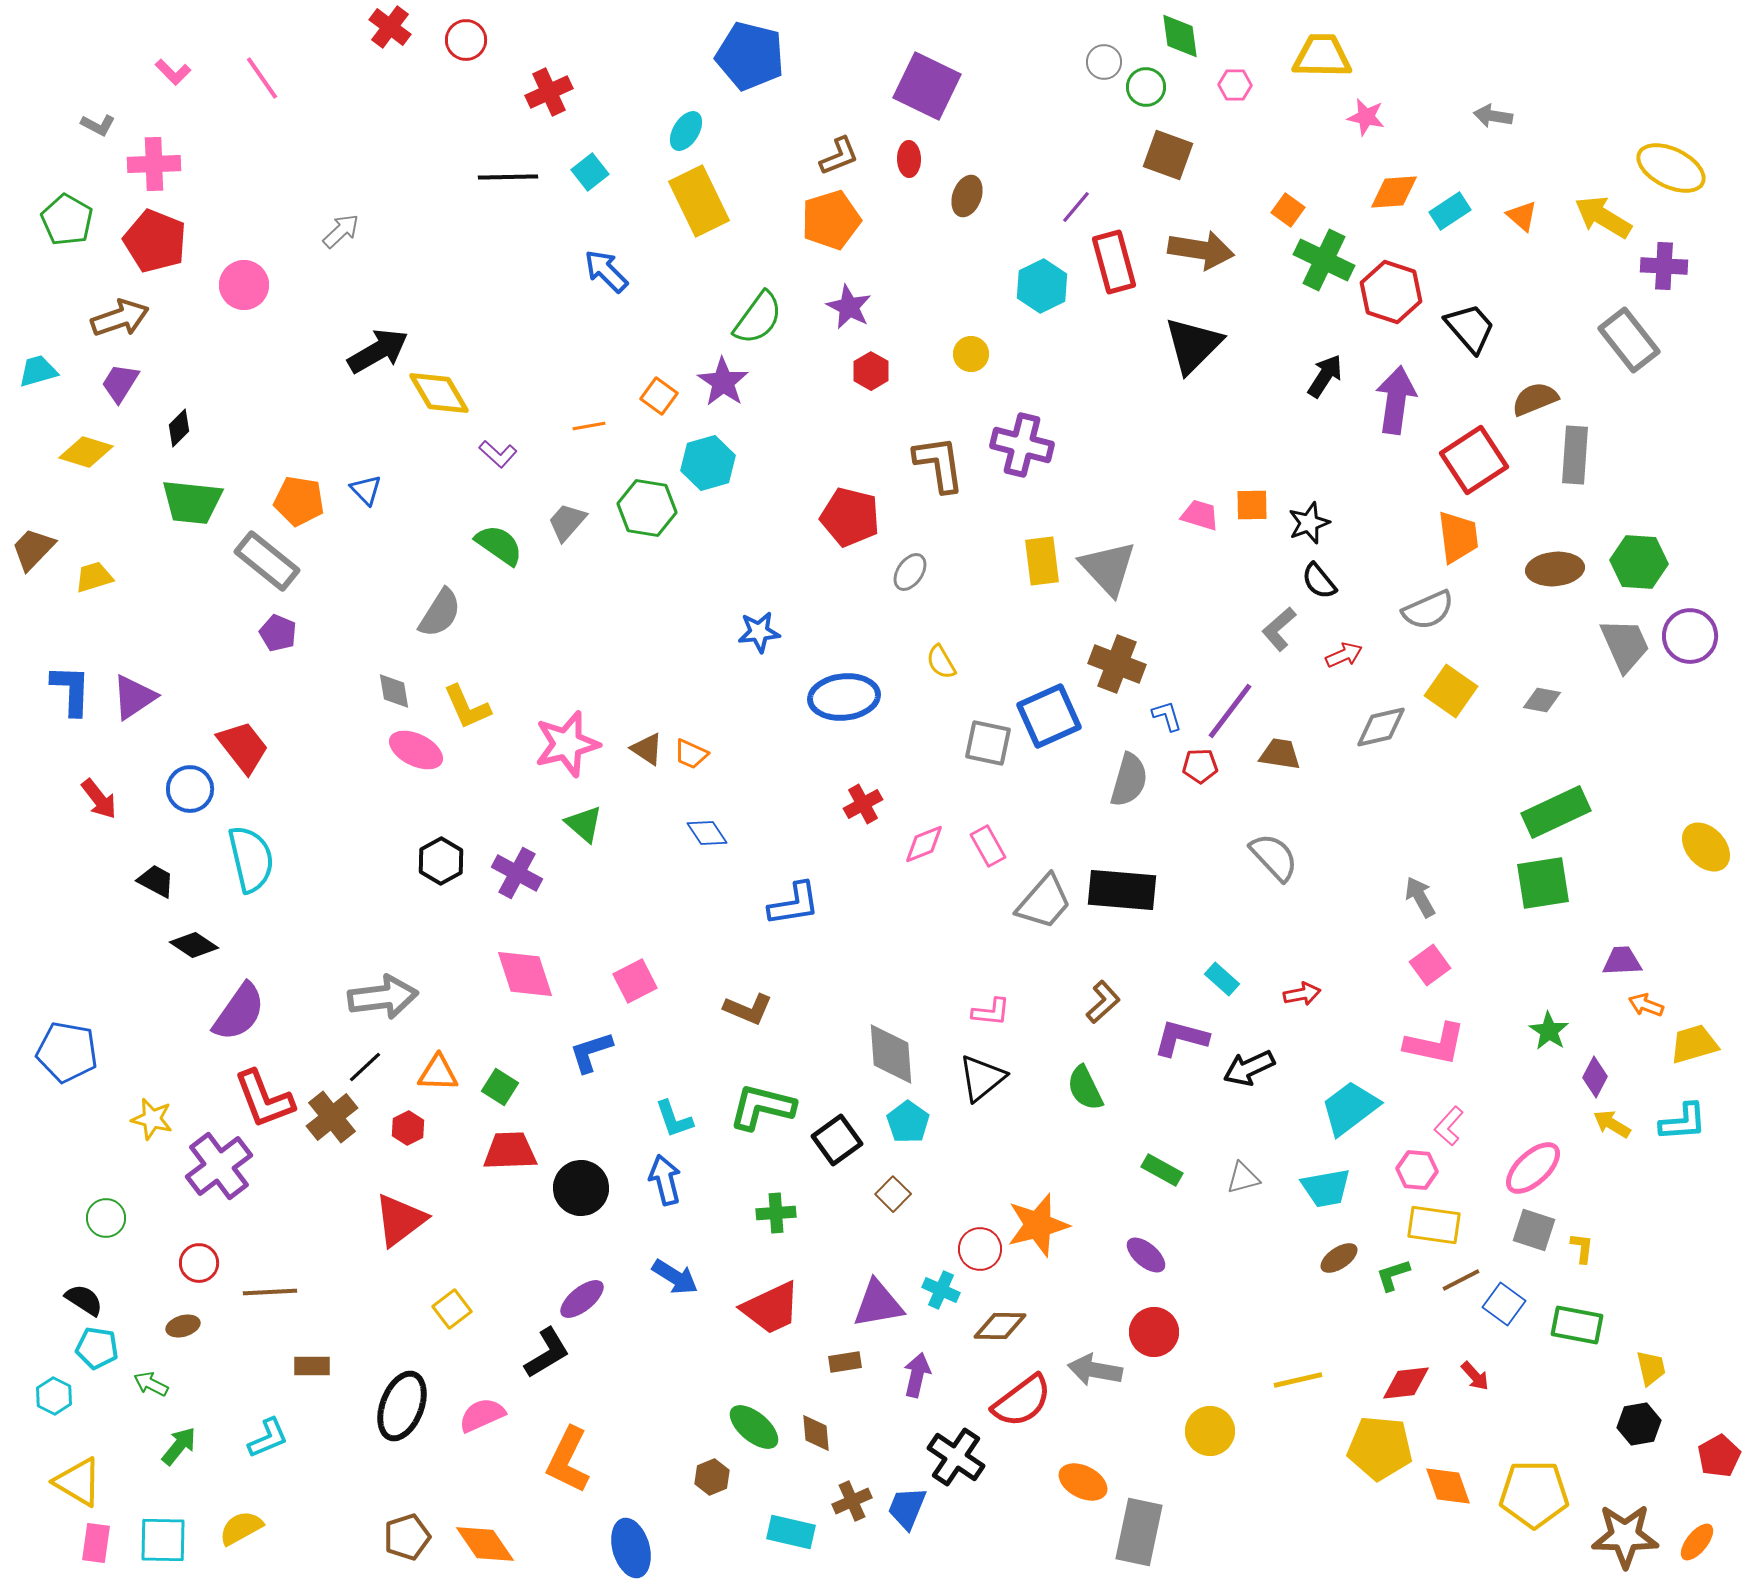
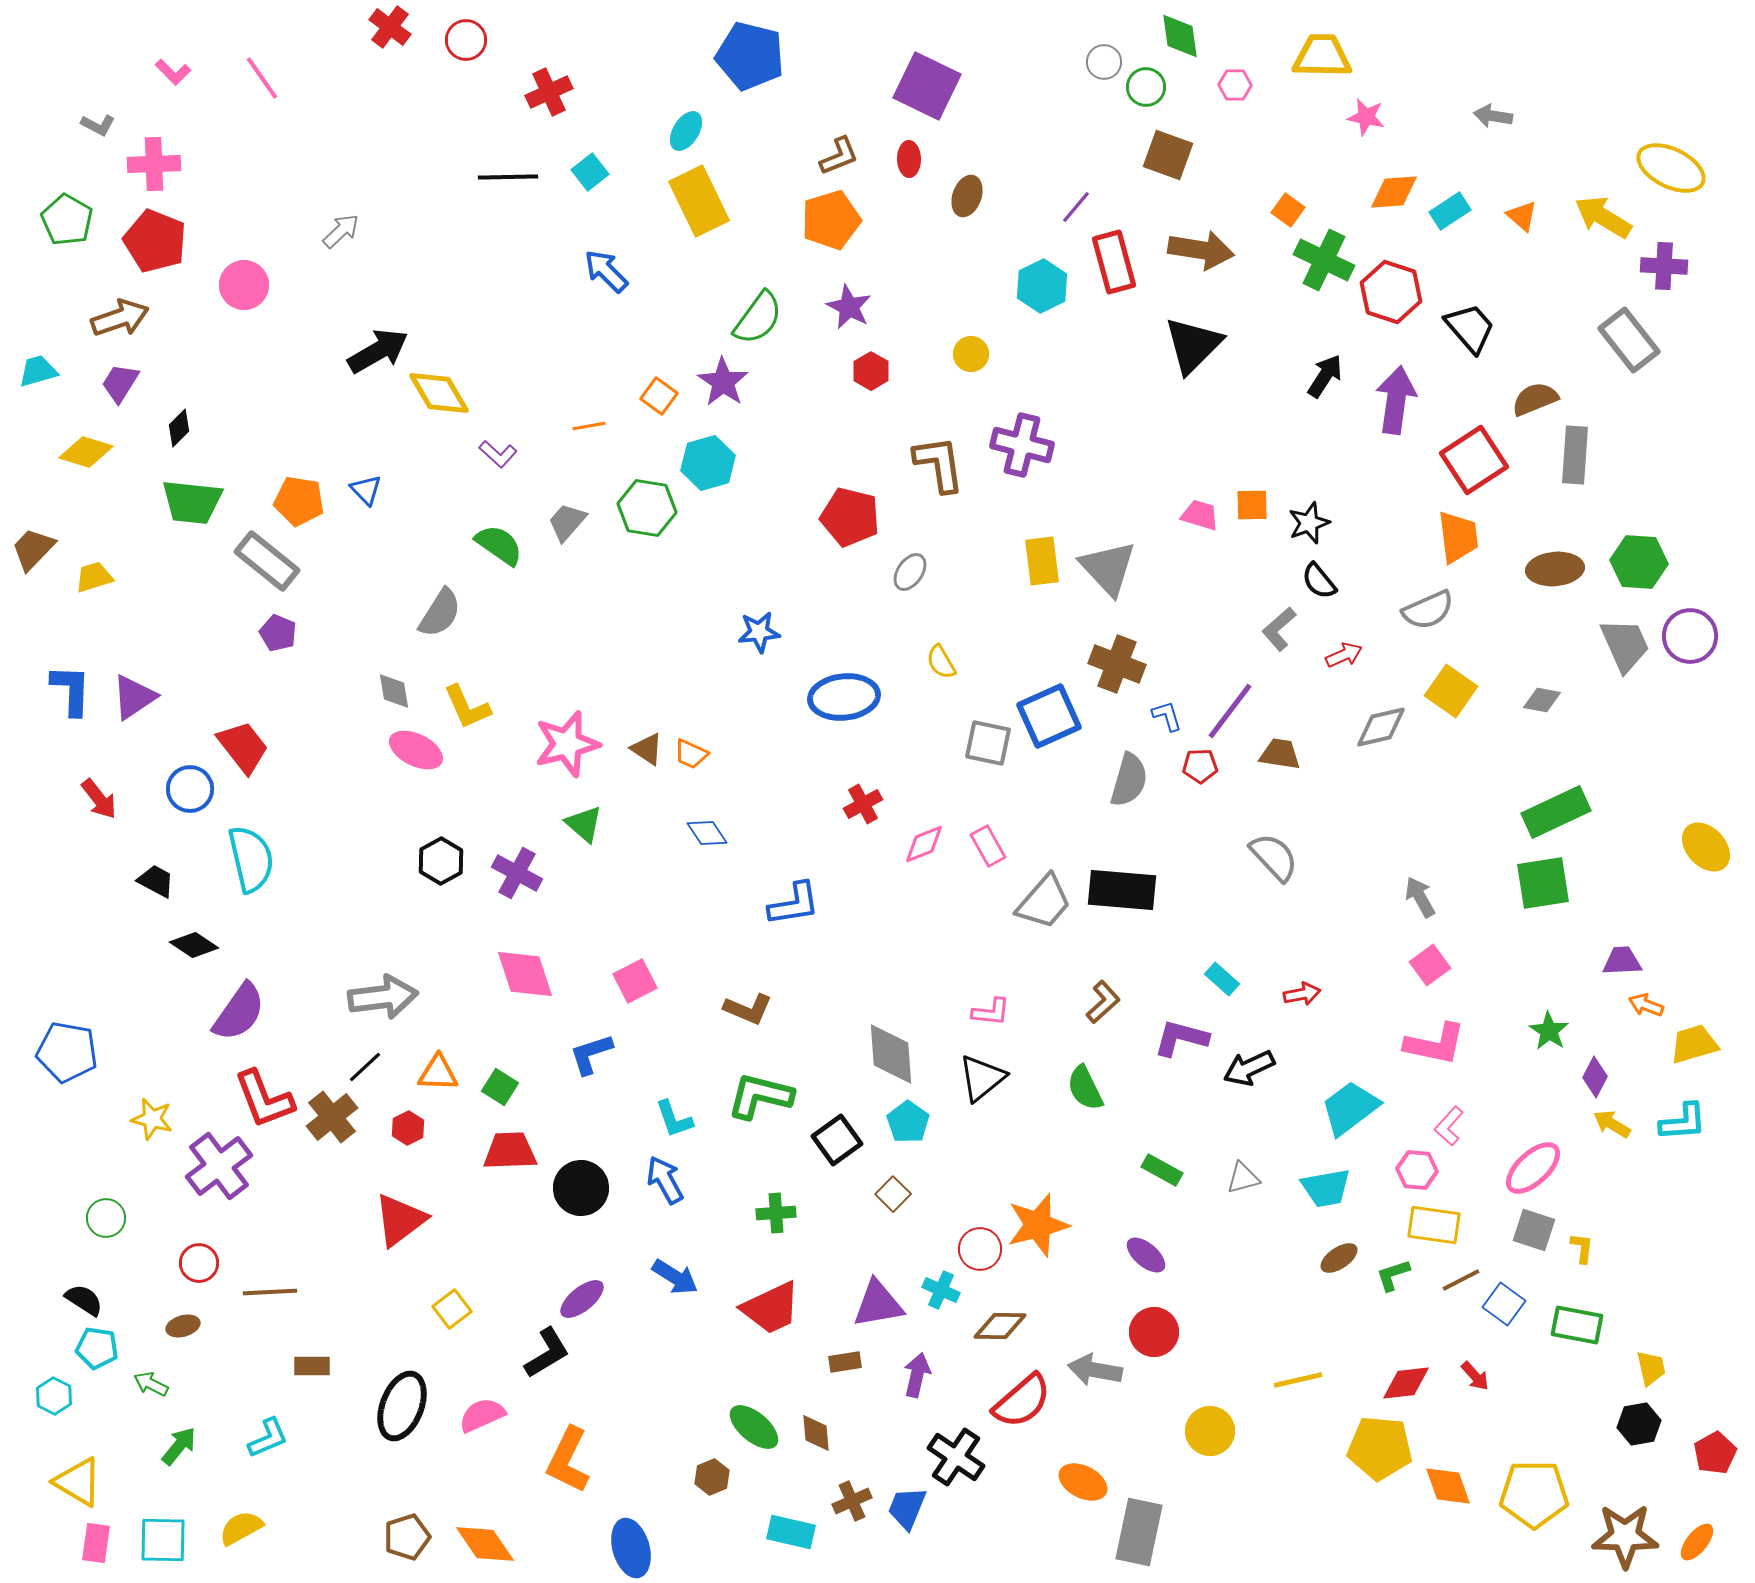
blue L-shape at (591, 1052): moved 2 px down
green L-shape at (762, 1107): moved 2 px left, 11 px up
blue arrow at (665, 1180): rotated 15 degrees counterclockwise
red semicircle at (1022, 1401): rotated 4 degrees counterclockwise
red pentagon at (1719, 1456): moved 4 px left, 3 px up
